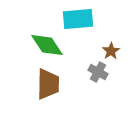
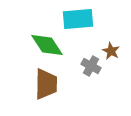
brown star: rotated 12 degrees counterclockwise
gray cross: moved 7 px left, 6 px up
brown trapezoid: moved 2 px left
